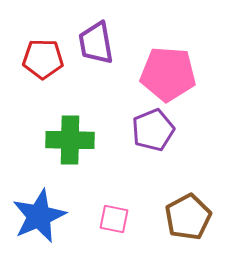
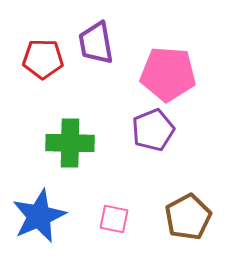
green cross: moved 3 px down
